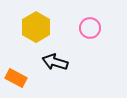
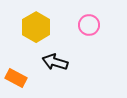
pink circle: moved 1 px left, 3 px up
